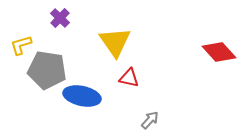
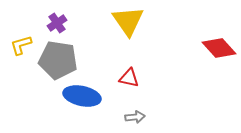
purple cross: moved 3 px left, 5 px down; rotated 12 degrees clockwise
yellow triangle: moved 13 px right, 21 px up
red diamond: moved 4 px up
gray pentagon: moved 11 px right, 10 px up
gray arrow: moved 15 px left, 3 px up; rotated 42 degrees clockwise
